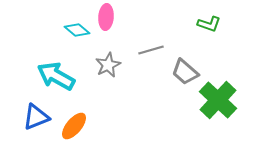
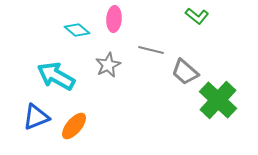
pink ellipse: moved 8 px right, 2 px down
green L-shape: moved 12 px left, 8 px up; rotated 20 degrees clockwise
gray line: rotated 30 degrees clockwise
